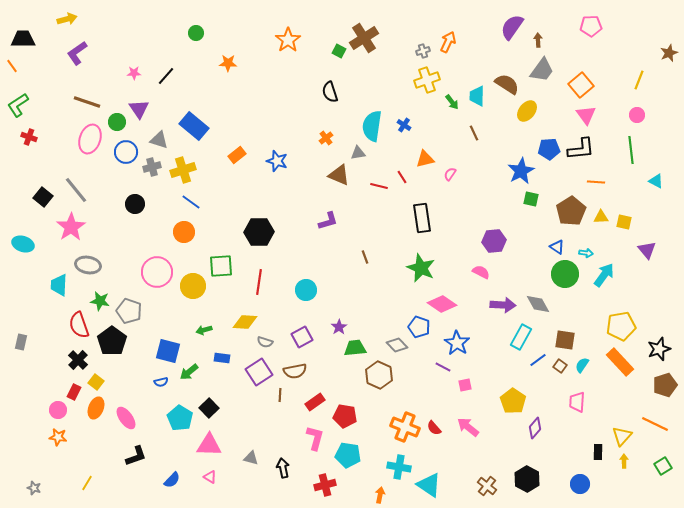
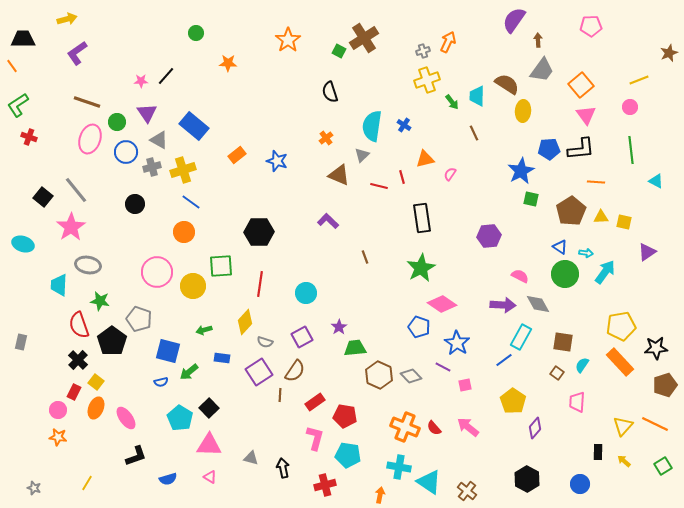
purple semicircle at (512, 27): moved 2 px right, 7 px up
pink star at (134, 73): moved 7 px right, 8 px down
yellow line at (639, 80): rotated 48 degrees clockwise
purple triangle at (139, 109): moved 8 px right, 4 px down
yellow ellipse at (527, 111): moved 4 px left; rotated 35 degrees counterclockwise
pink circle at (637, 115): moved 7 px left, 8 px up
gray triangle at (159, 140): rotated 12 degrees clockwise
gray triangle at (358, 153): moved 4 px right, 2 px down; rotated 35 degrees counterclockwise
red line at (402, 177): rotated 16 degrees clockwise
purple L-shape at (328, 221): rotated 120 degrees counterclockwise
purple hexagon at (494, 241): moved 5 px left, 5 px up
blue triangle at (557, 247): moved 3 px right
purple triangle at (647, 250): moved 2 px down; rotated 36 degrees clockwise
green star at (421, 268): rotated 20 degrees clockwise
pink semicircle at (481, 272): moved 39 px right, 4 px down
cyan arrow at (604, 275): moved 1 px right, 3 px up
red line at (259, 282): moved 1 px right, 2 px down
cyan circle at (306, 290): moved 3 px down
gray pentagon at (129, 311): moved 10 px right, 8 px down
yellow diamond at (245, 322): rotated 50 degrees counterclockwise
brown square at (565, 340): moved 2 px left, 2 px down
gray diamond at (397, 345): moved 14 px right, 31 px down
black star at (659, 349): moved 3 px left, 1 px up; rotated 15 degrees clockwise
blue line at (538, 360): moved 34 px left
brown square at (560, 366): moved 3 px left, 7 px down
brown semicircle at (295, 371): rotated 45 degrees counterclockwise
yellow triangle at (622, 436): moved 1 px right, 10 px up
yellow arrow at (624, 461): rotated 48 degrees counterclockwise
blue semicircle at (172, 480): moved 4 px left, 1 px up; rotated 30 degrees clockwise
cyan triangle at (429, 485): moved 3 px up
brown cross at (487, 486): moved 20 px left, 5 px down
